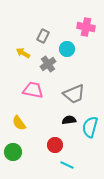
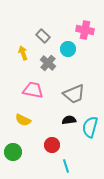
pink cross: moved 1 px left, 3 px down
gray rectangle: rotated 72 degrees counterclockwise
cyan circle: moved 1 px right
yellow arrow: rotated 40 degrees clockwise
gray cross: moved 1 px up; rotated 14 degrees counterclockwise
yellow semicircle: moved 4 px right, 3 px up; rotated 28 degrees counterclockwise
red circle: moved 3 px left
cyan line: moved 1 px left, 1 px down; rotated 48 degrees clockwise
